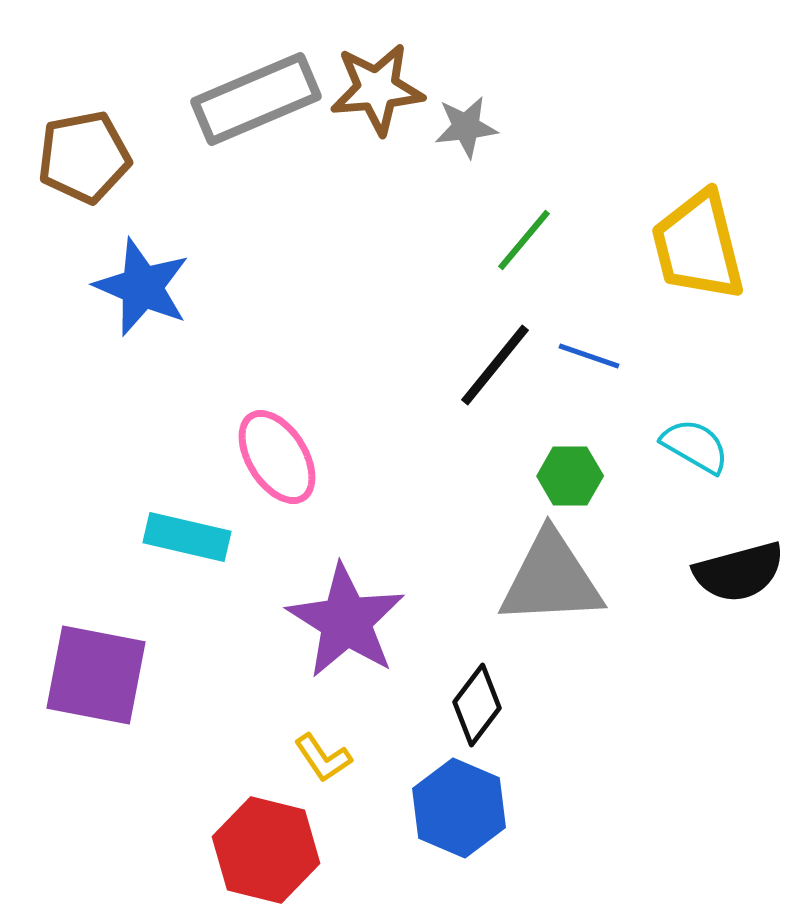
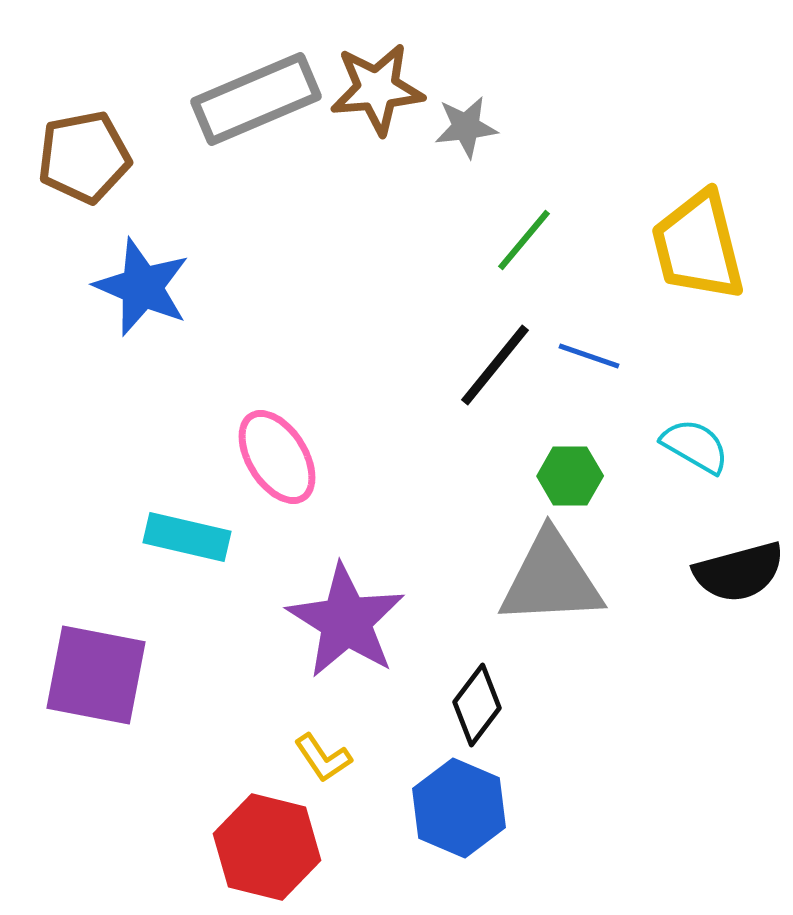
red hexagon: moved 1 px right, 3 px up
